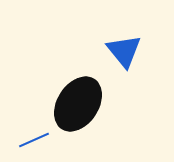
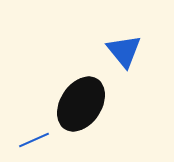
black ellipse: moved 3 px right
